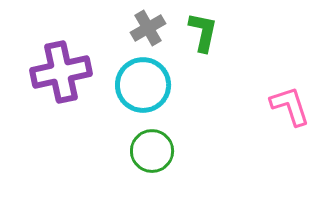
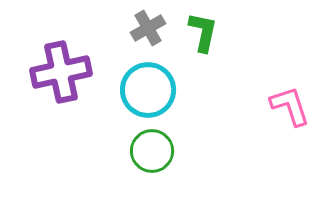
cyan circle: moved 5 px right, 5 px down
